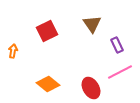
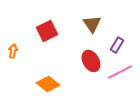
purple rectangle: rotated 56 degrees clockwise
red ellipse: moved 27 px up
